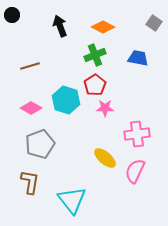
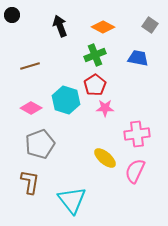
gray square: moved 4 px left, 2 px down
